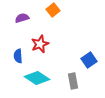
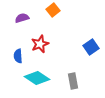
blue square: moved 2 px right, 13 px up
